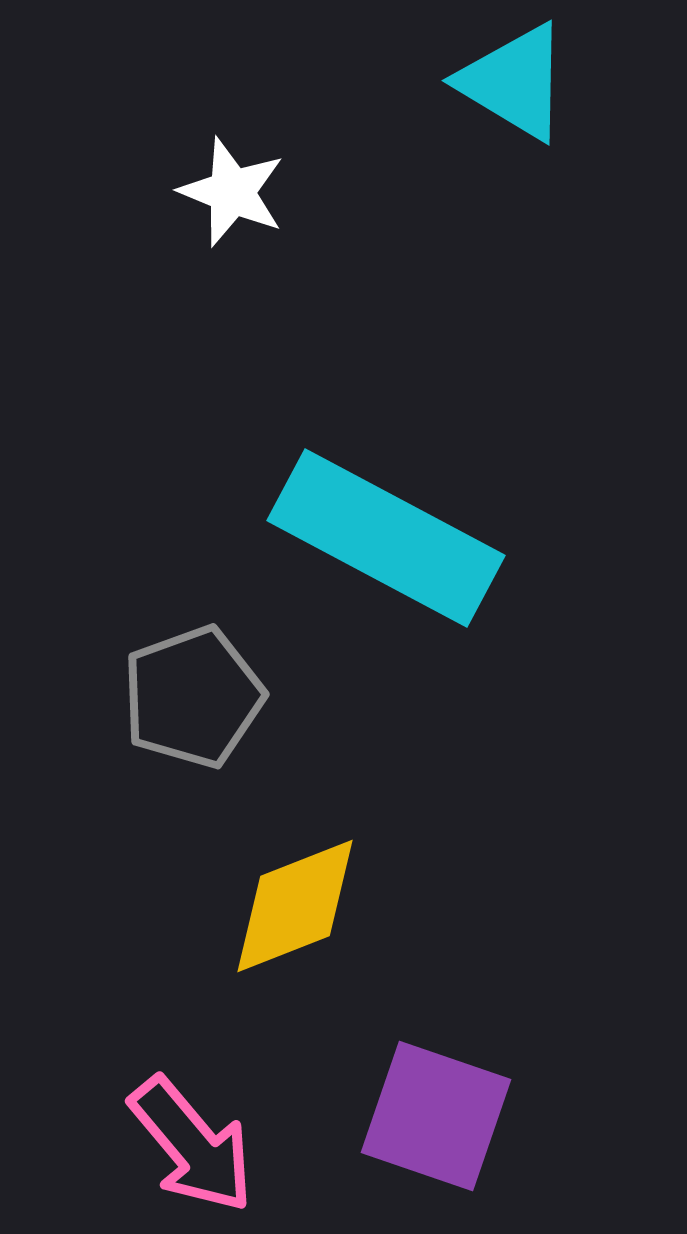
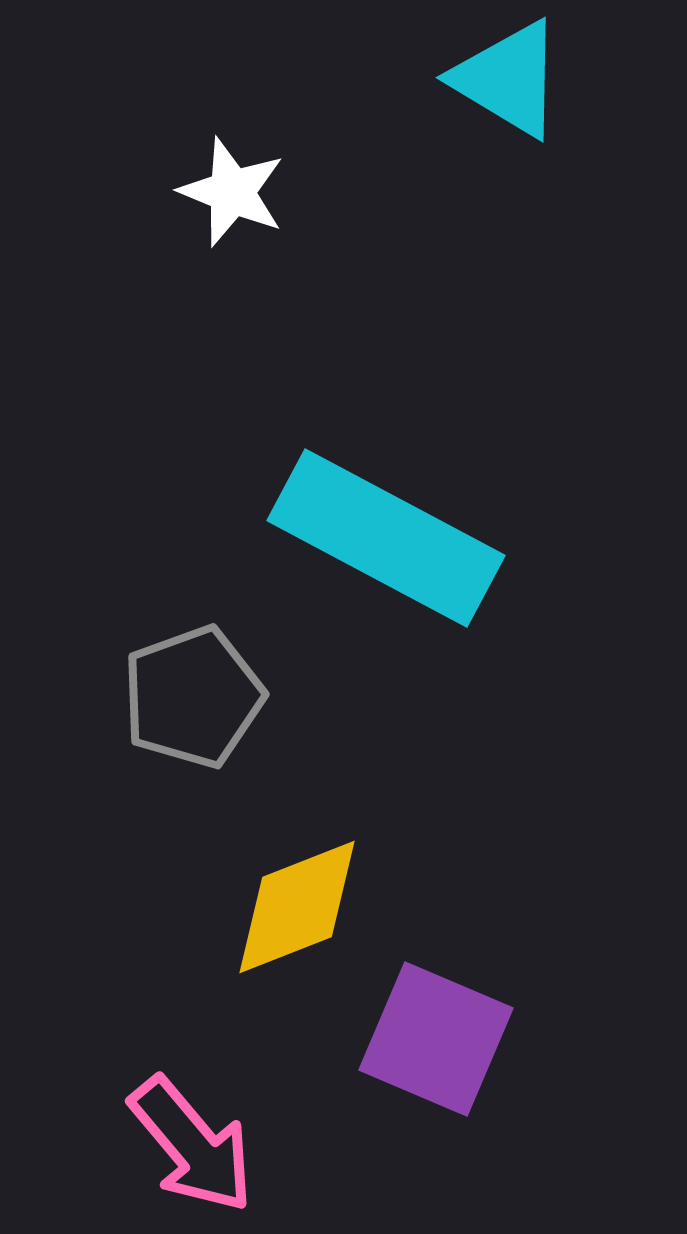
cyan triangle: moved 6 px left, 3 px up
yellow diamond: moved 2 px right, 1 px down
purple square: moved 77 px up; rotated 4 degrees clockwise
